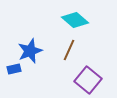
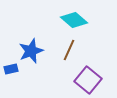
cyan diamond: moved 1 px left
blue star: moved 1 px right
blue rectangle: moved 3 px left
